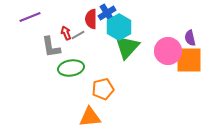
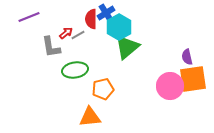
blue cross: moved 1 px left
purple line: moved 1 px left
red arrow: rotated 72 degrees clockwise
purple semicircle: moved 3 px left, 19 px down
green triangle: rotated 8 degrees clockwise
pink circle: moved 2 px right, 35 px down
orange square: moved 4 px right, 19 px down; rotated 8 degrees counterclockwise
green ellipse: moved 4 px right, 2 px down
